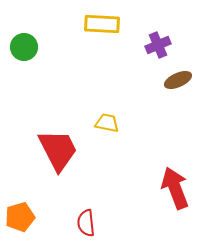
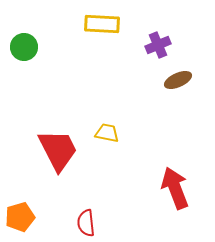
yellow trapezoid: moved 10 px down
